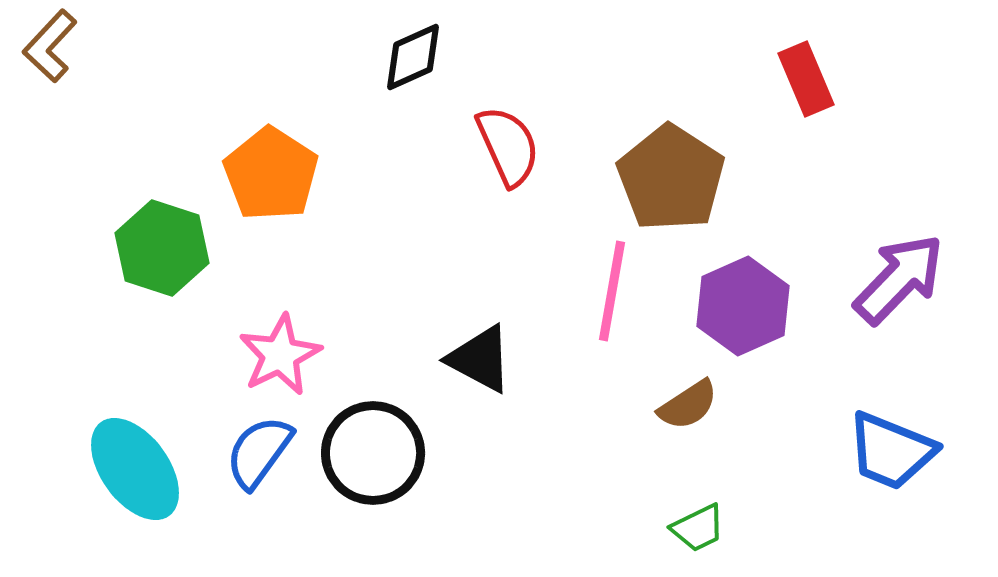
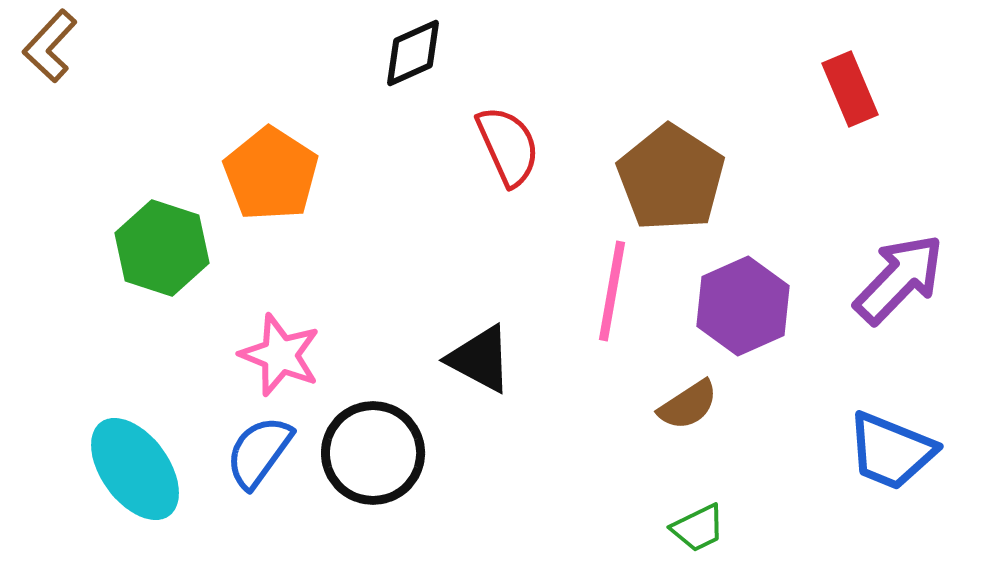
black diamond: moved 4 px up
red rectangle: moved 44 px right, 10 px down
pink star: rotated 24 degrees counterclockwise
